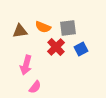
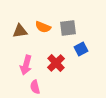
red cross: moved 16 px down
pink semicircle: rotated 128 degrees clockwise
